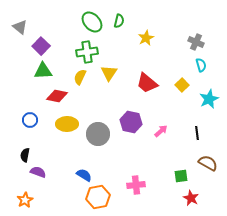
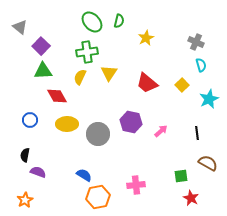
red diamond: rotated 50 degrees clockwise
